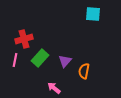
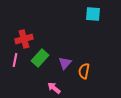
purple triangle: moved 2 px down
